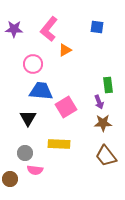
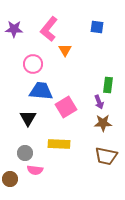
orange triangle: rotated 32 degrees counterclockwise
green rectangle: rotated 14 degrees clockwise
brown trapezoid: rotated 40 degrees counterclockwise
